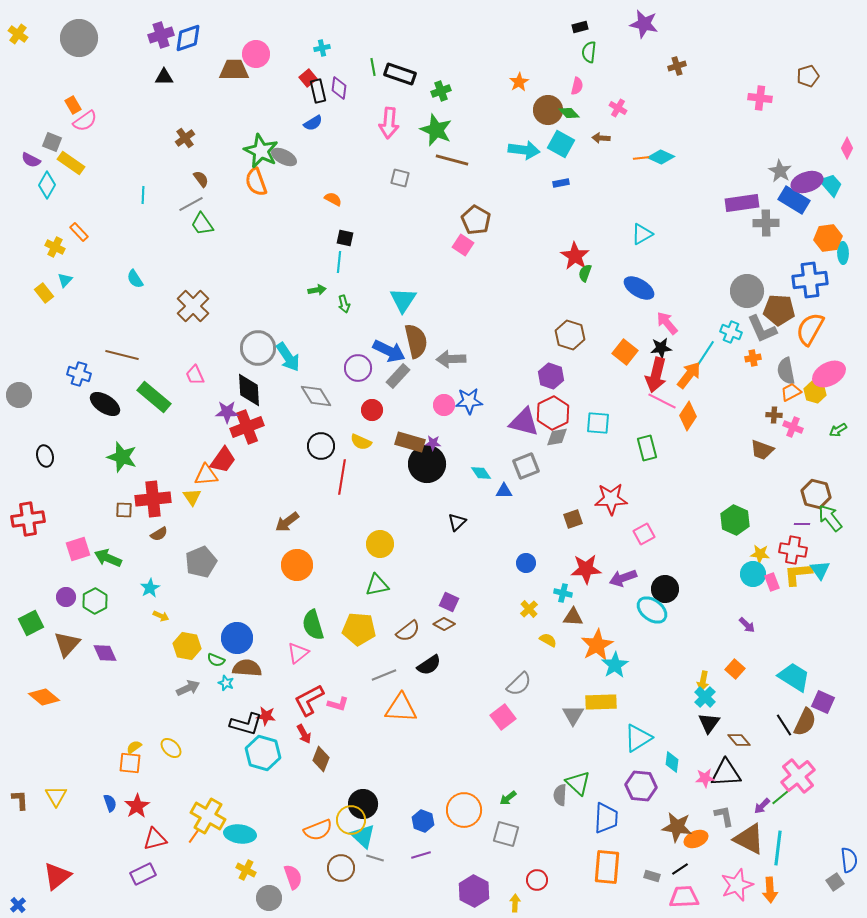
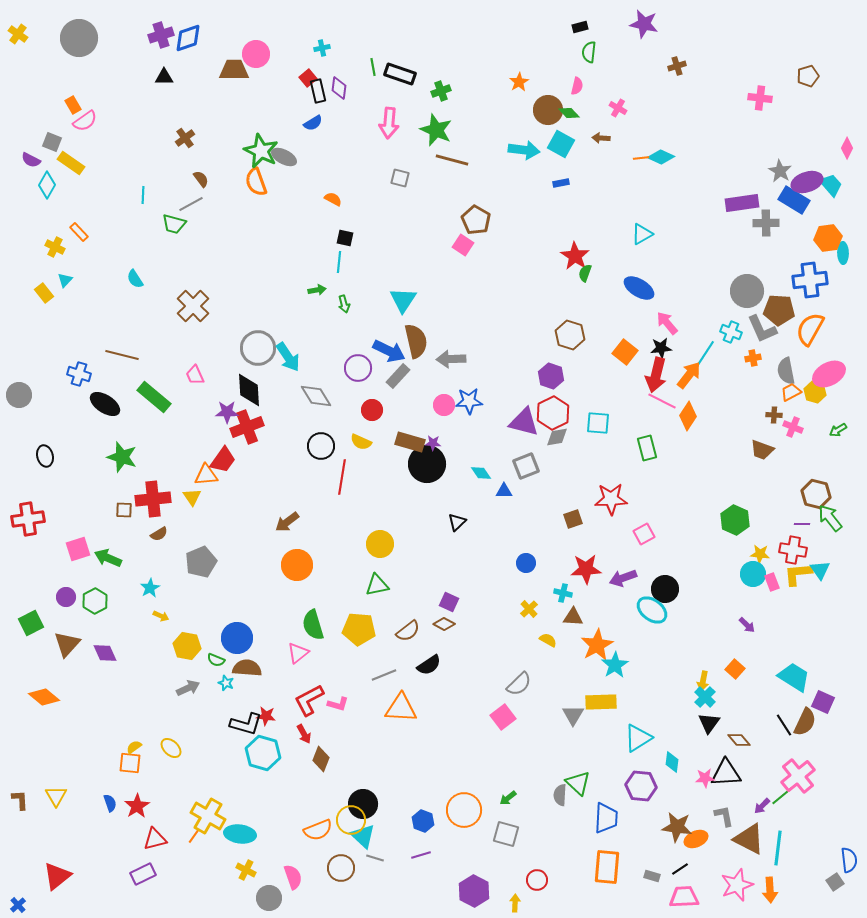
green trapezoid at (202, 224): moved 28 px left; rotated 40 degrees counterclockwise
